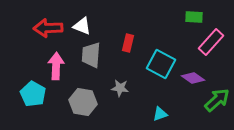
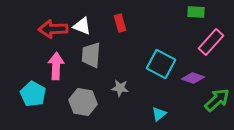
green rectangle: moved 2 px right, 5 px up
red arrow: moved 5 px right, 1 px down
red rectangle: moved 8 px left, 20 px up; rotated 30 degrees counterclockwise
purple diamond: rotated 15 degrees counterclockwise
cyan triangle: moved 1 px left; rotated 21 degrees counterclockwise
